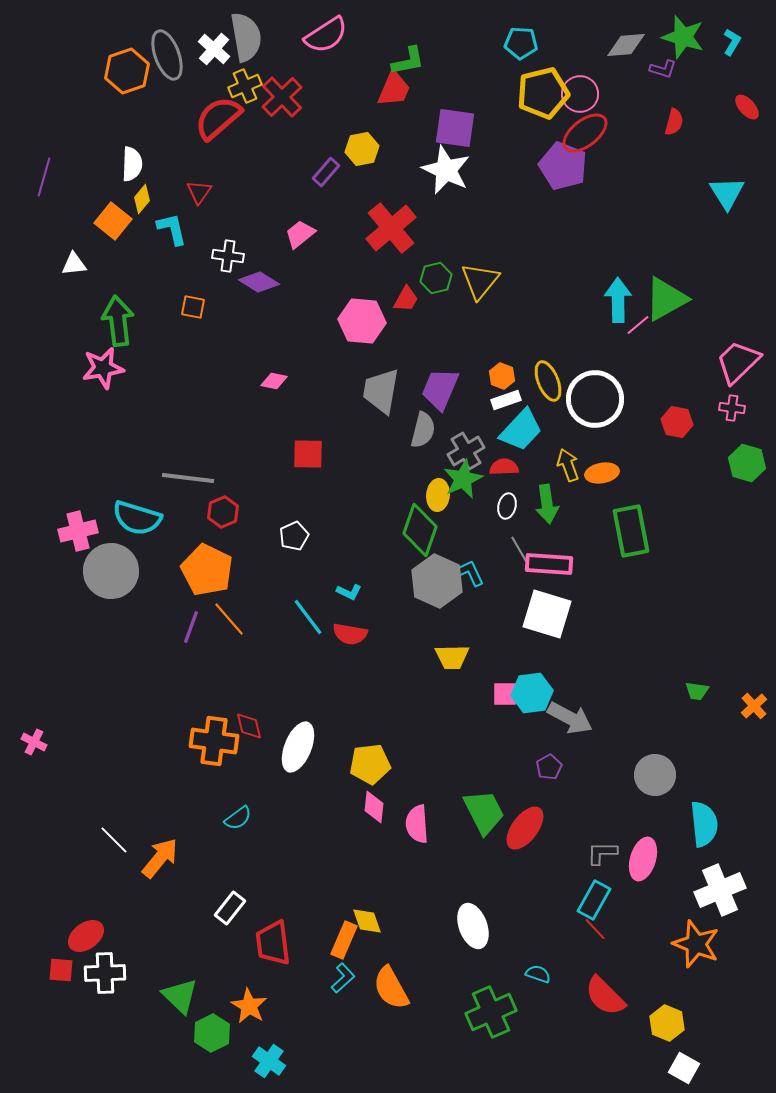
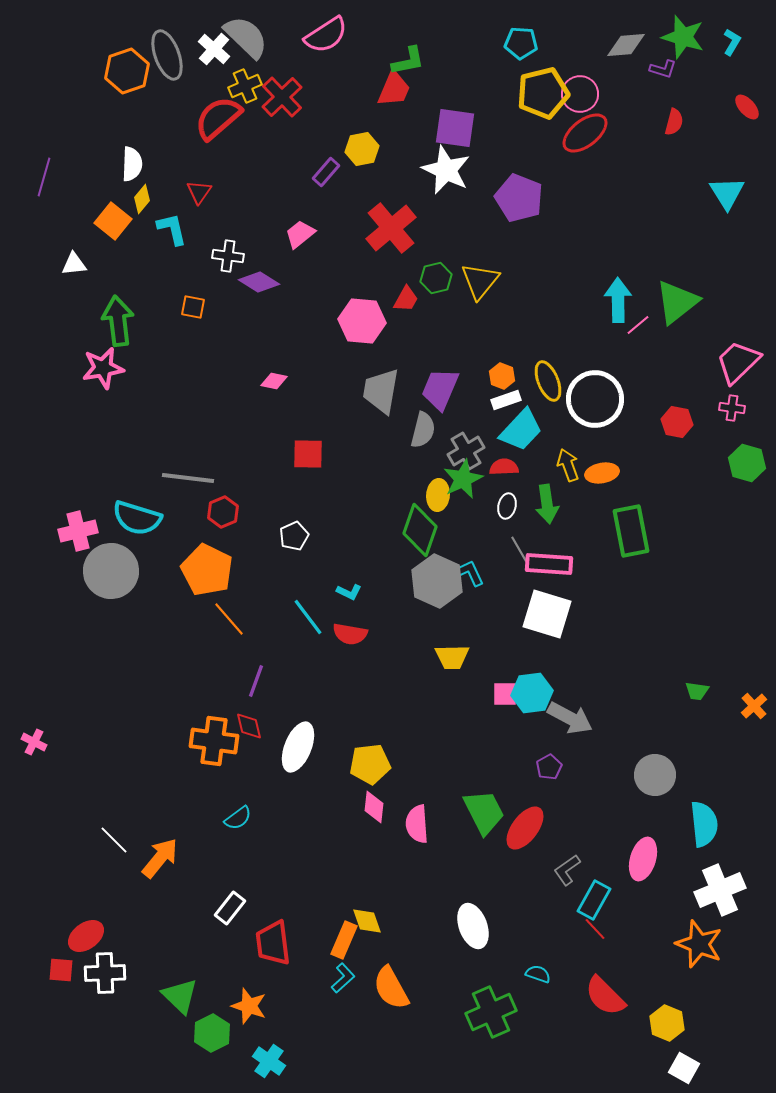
gray semicircle at (246, 37): rotated 36 degrees counterclockwise
purple pentagon at (563, 166): moved 44 px left, 32 px down
green triangle at (666, 299): moved 11 px right, 3 px down; rotated 9 degrees counterclockwise
purple line at (191, 627): moved 65 px right, 54 px down
gray L-shape at (602, 853): moved 35 px left, 17 px down; rotated 36 degrees counterclockwise
orange star at (696, 944): moved 3 px right
orange star at (249, 1006): rotated 12 degrees counterclockwise
